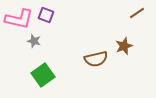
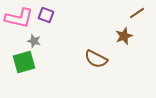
pink L-shape: moved 1 px up
brown star: moved 10 px up
brown semicircle: rotated 40 degrees clockwise
green square: moved 19 px left, 13 px up; rotated 20 degrees clockwise
